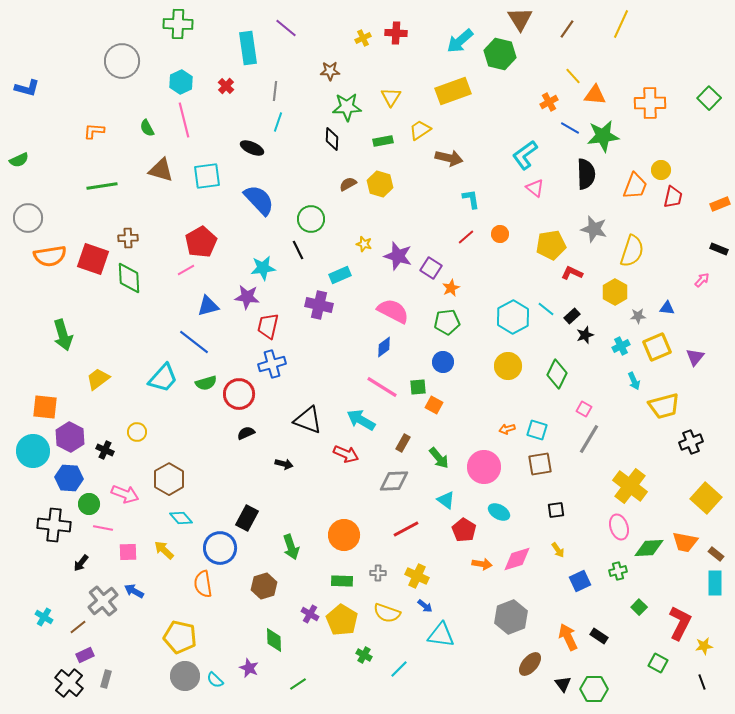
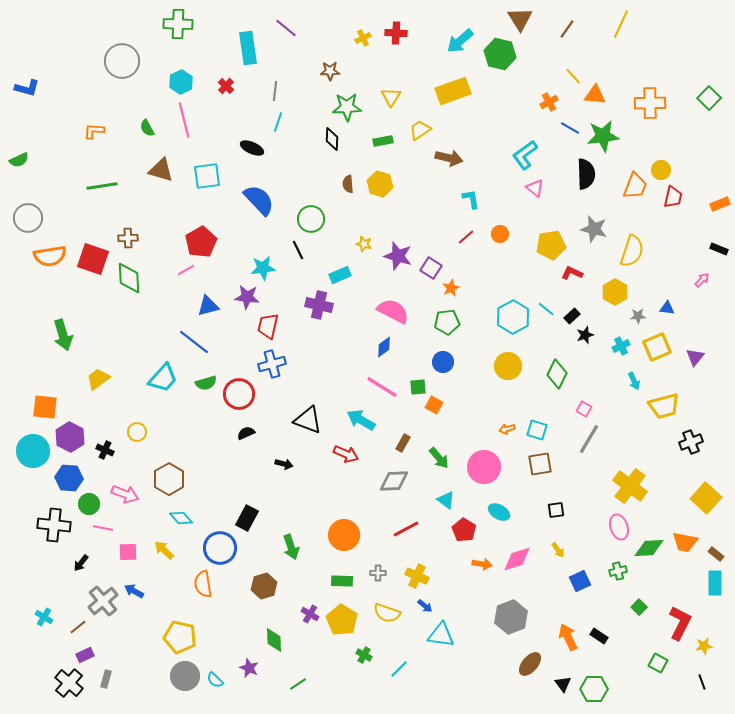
brown semicircle at (348, 184): rotated 66 degrees counterclockwise
